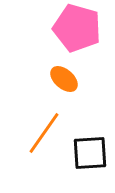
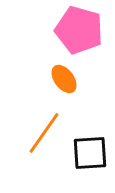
pink pentagon: moved 2 px right, 2 px down
orange ellipse: rotated 12 degrees clockwise
